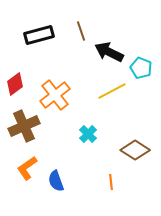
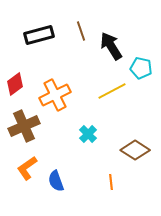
black arrow: moved 2 px right, 6 px up; rotated 32 degrees clockwise
cyan pentagon: rotated 10 degrees counterclockwise
orange cross: rotated 12 degrees clockwise
